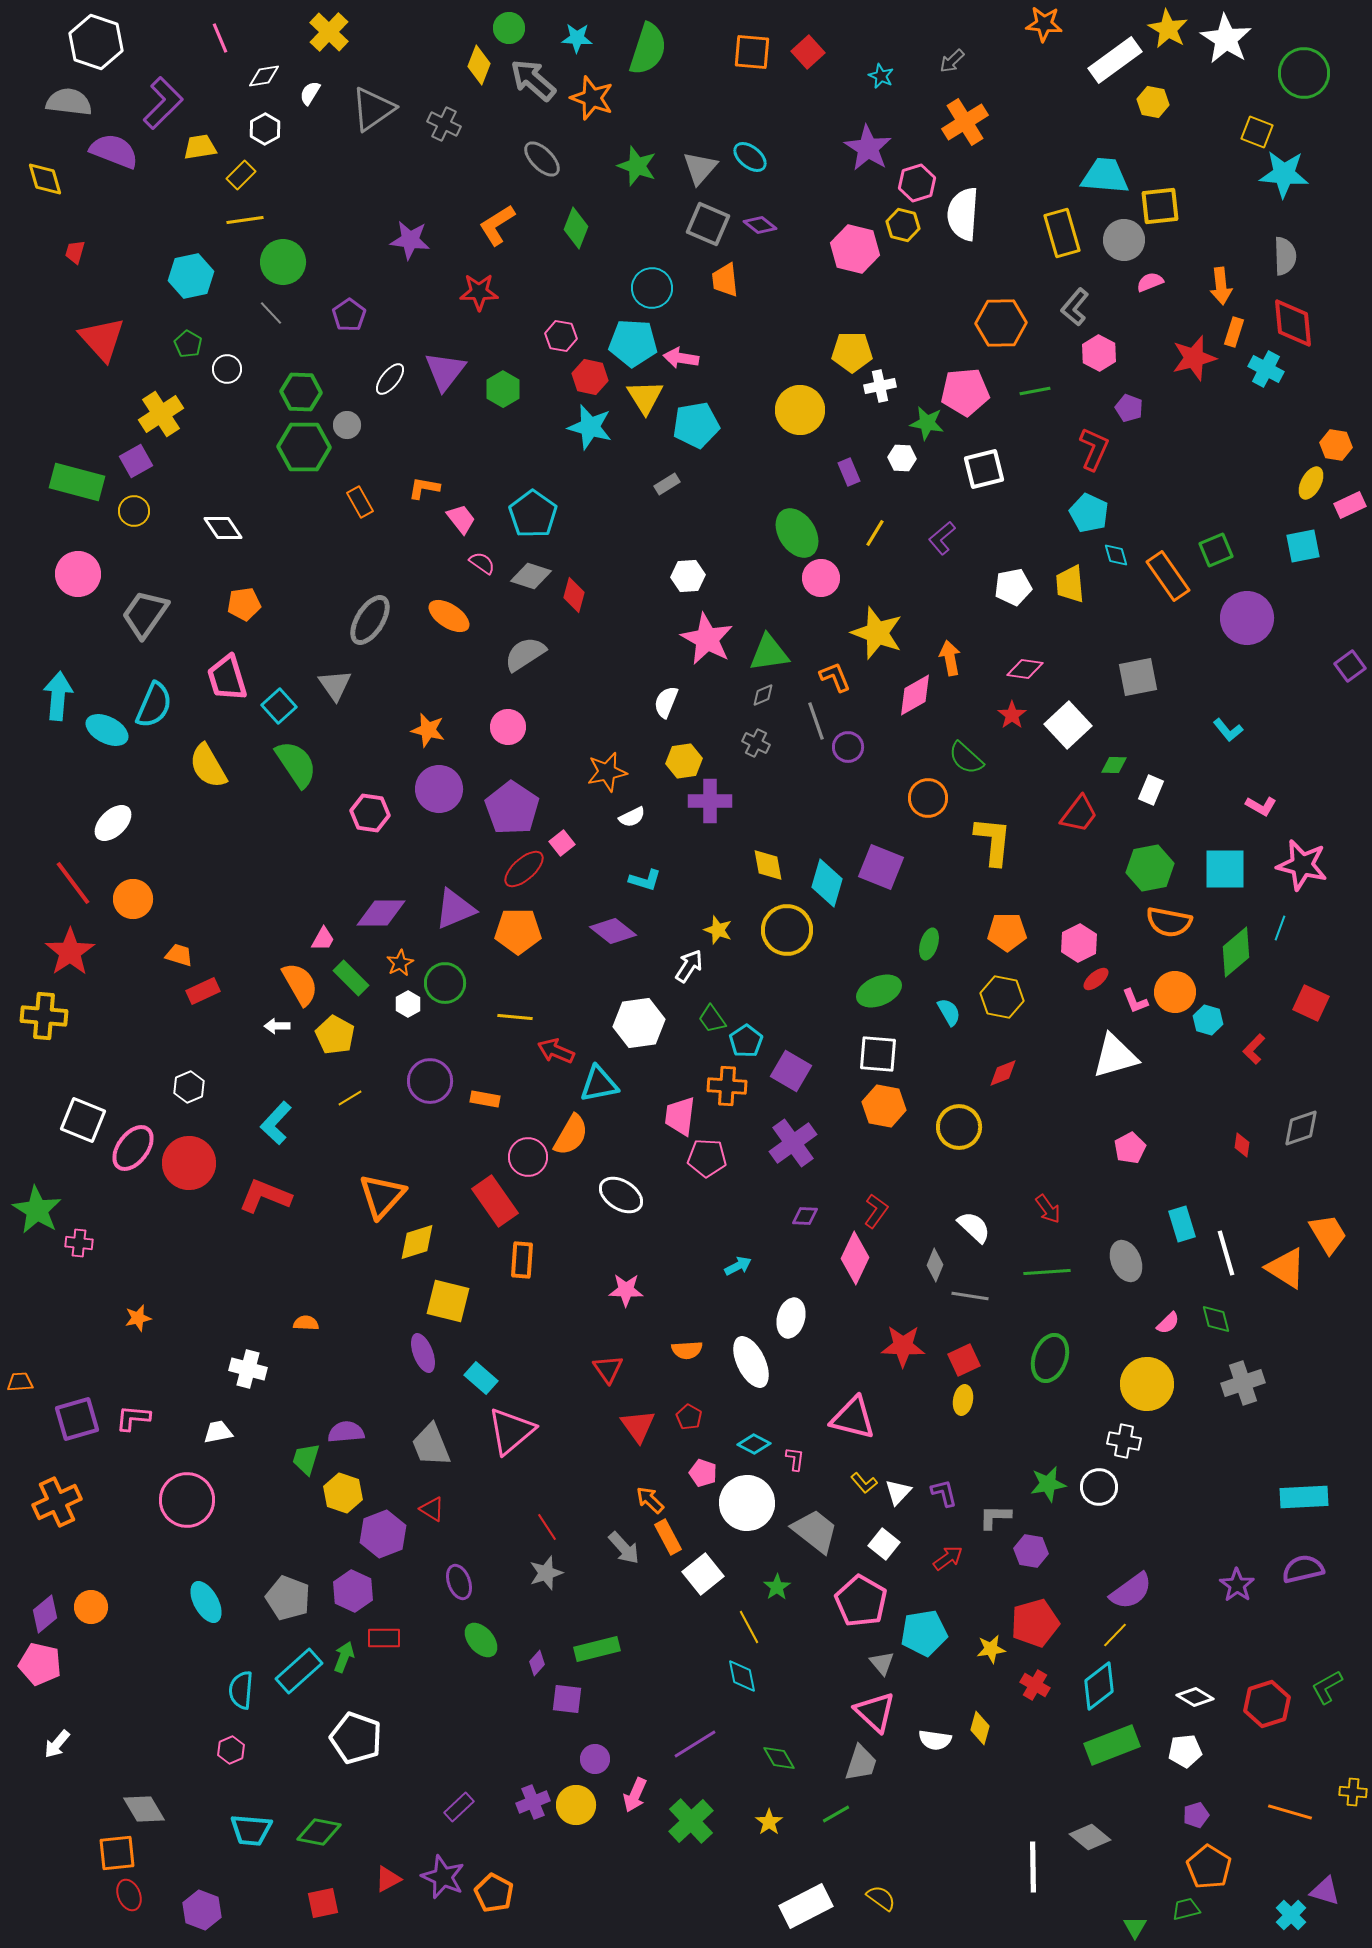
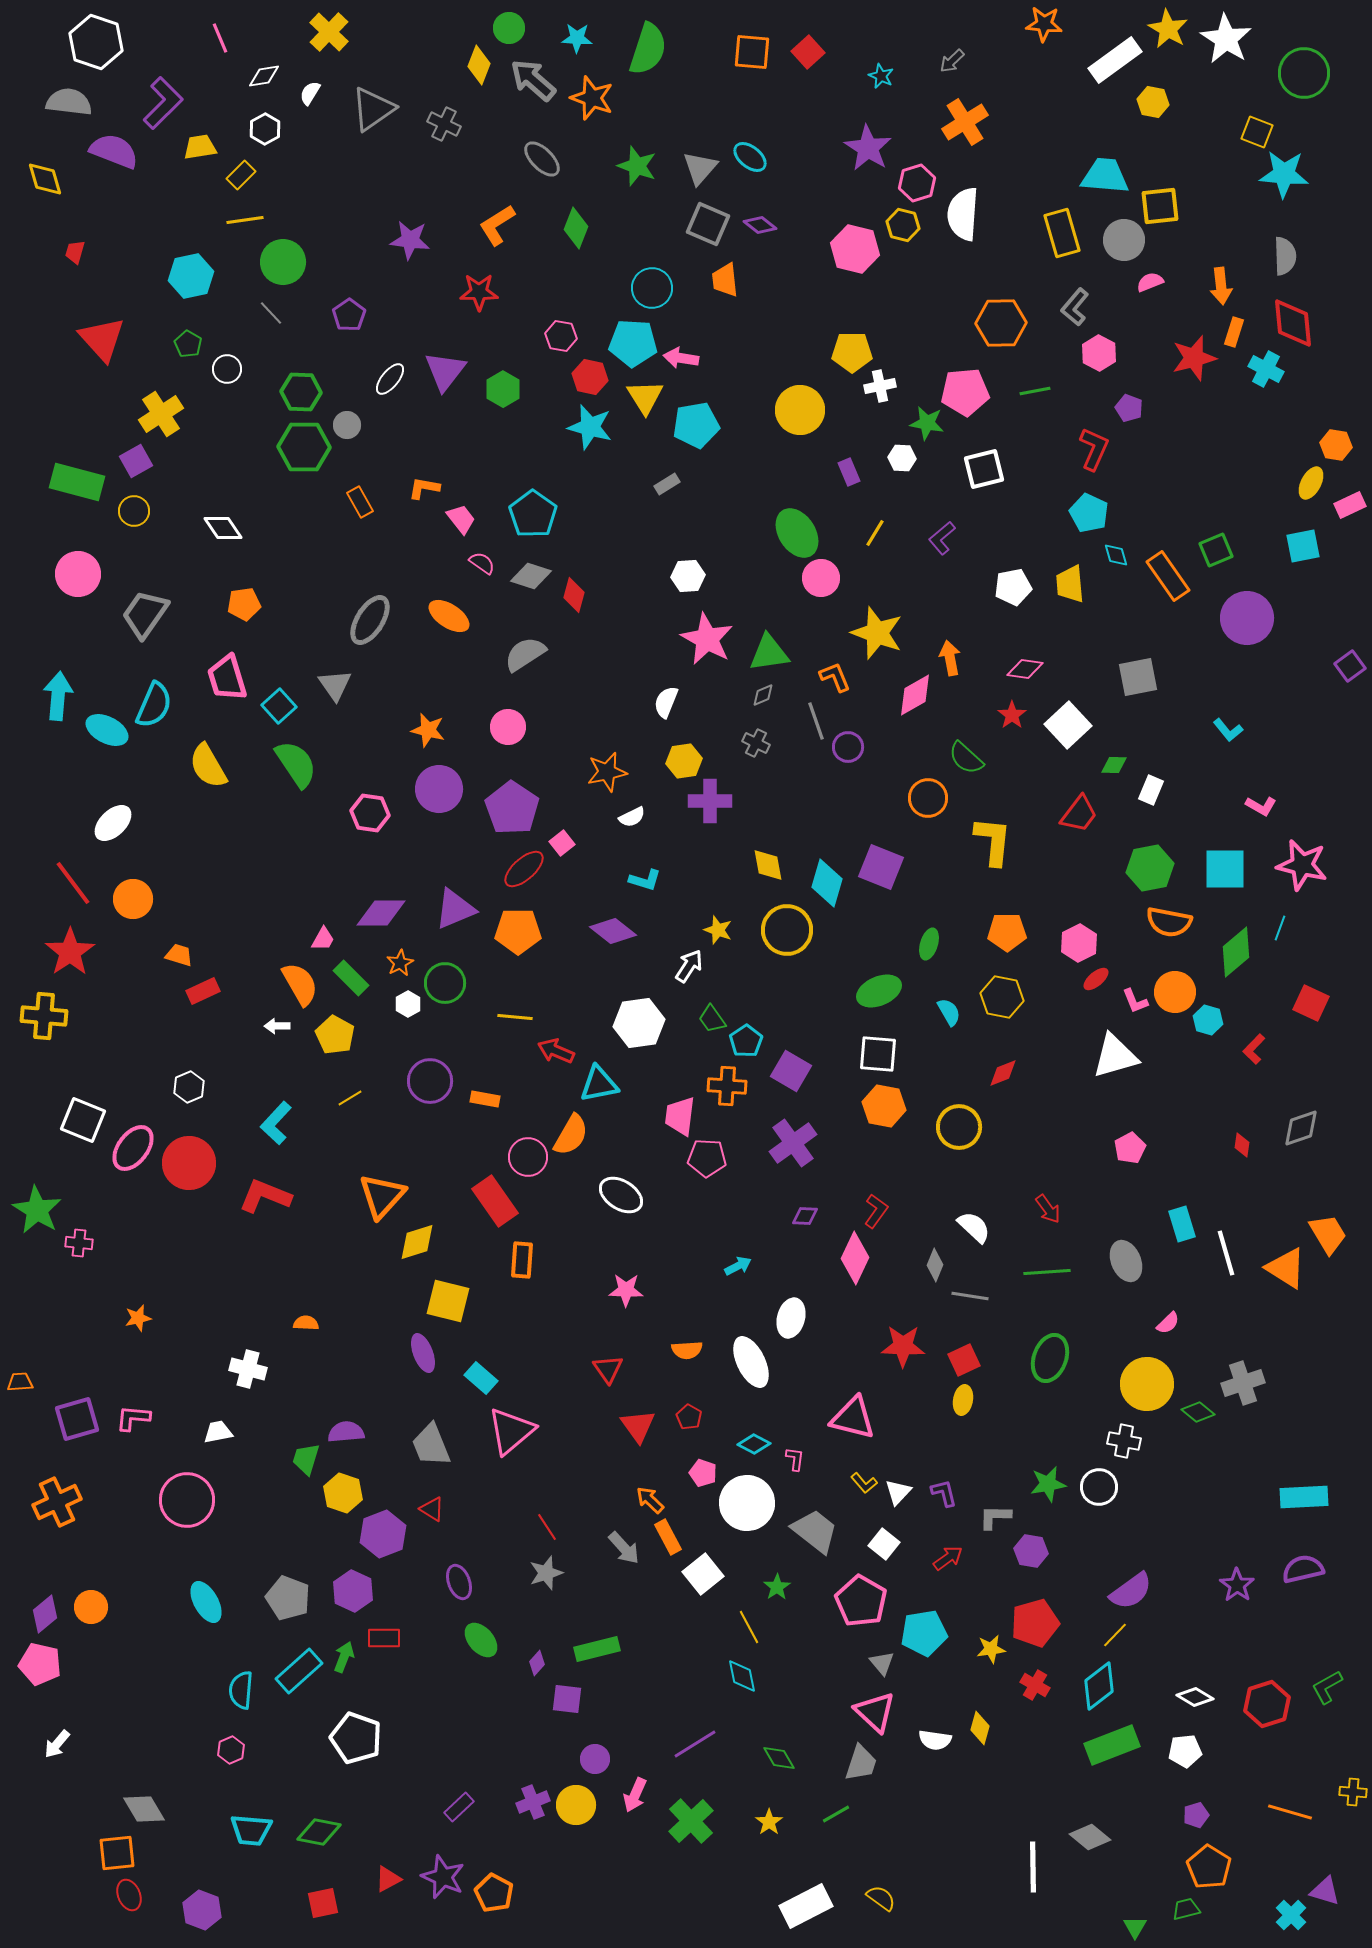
green diamond at (1216, 1319): moved 18 px left, 93 px down; rotated 36 degrees counterclockwise
